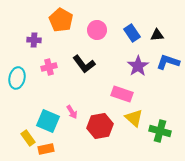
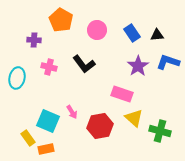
pink cross: rotated 28 degrees clockwise
